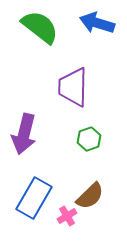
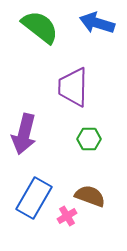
green hexagon: rotated 20 degrees clockwise
brown semicircle: rotated 116 degrees counterclockwise
